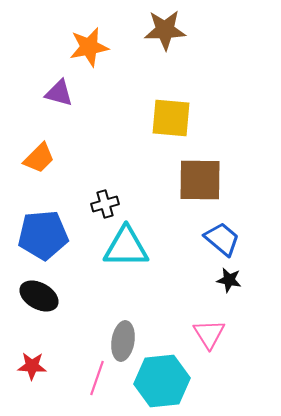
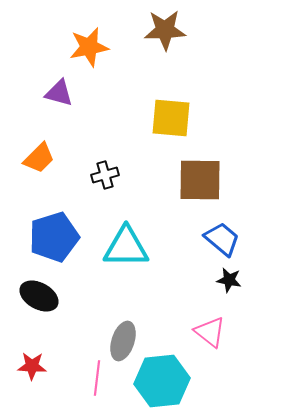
black cross: moved 29 px up
blue pentagon: moved 11 px right, 2 px down; rotated 12 degrees counterclockwise
pink triangle: moved 1 px right, 2 px up; rotated 20 degrees counterclockwise
gray ellipse: rotated 9 degrees clockwise
pink line: rotated 12 degrees counterclockwise
